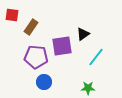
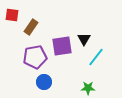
black triangle: moved 1 px right, 5 px down; rotated 24 degrees counterclockwise
purple pentagon: moved 1 px left; rotated 15 degrees counterclockwise
